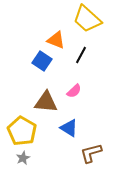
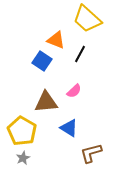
black line: moved 1 px left, 1 px up
brown triangle: rotated 10 degrees counterclockwise
